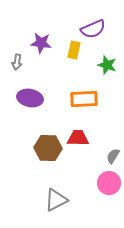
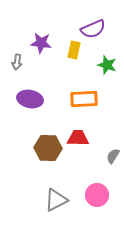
purple ellipse: moved 1 px down
pink circle: moved 12 px left, 12 px down
